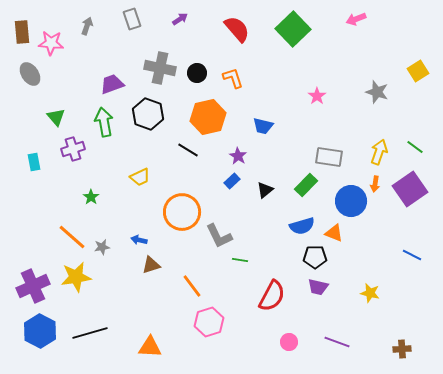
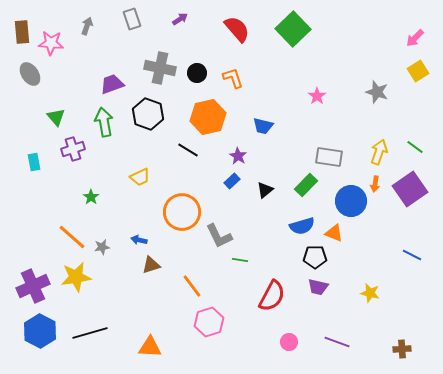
pink arrow at (356, 19): moved 59 px right, 19 px down; rotated 24 degrees counterclockwise
